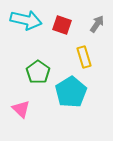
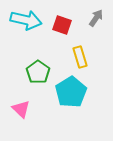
gray arrow: moved 1 px left, 6 px up
yellow rectangle: moved 4 px left
